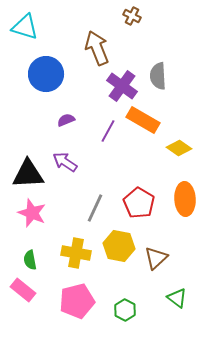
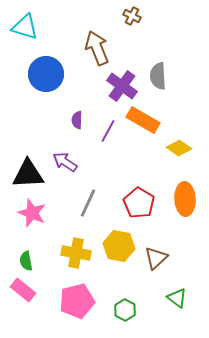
purple semicircle: moved 11 px right; rotated 66 degrees counterclockwise
gray line: moved 7 px left, 5 px up
green semicircle: moved 4 px left, 1 px down
